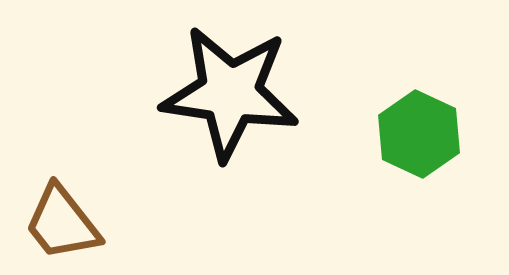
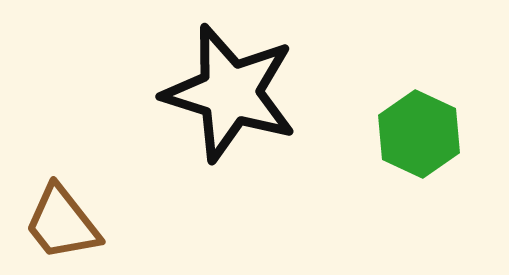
black star: rotated 9 degrees clockwise
